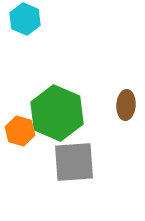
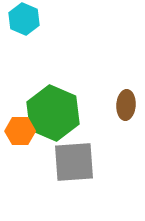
cyan hexagon: moved 1 px left
green hexagon: moved 4 px left
orange hexagon: rotated 16 degrees counterclockwise
